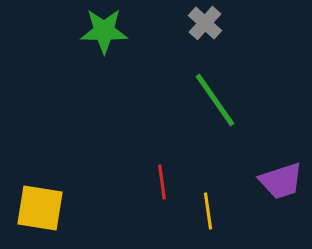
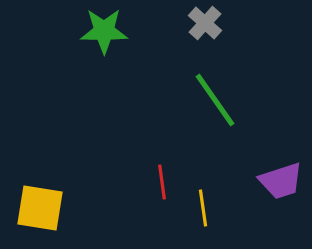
yellow line: moved 5 px left, 3 px up
